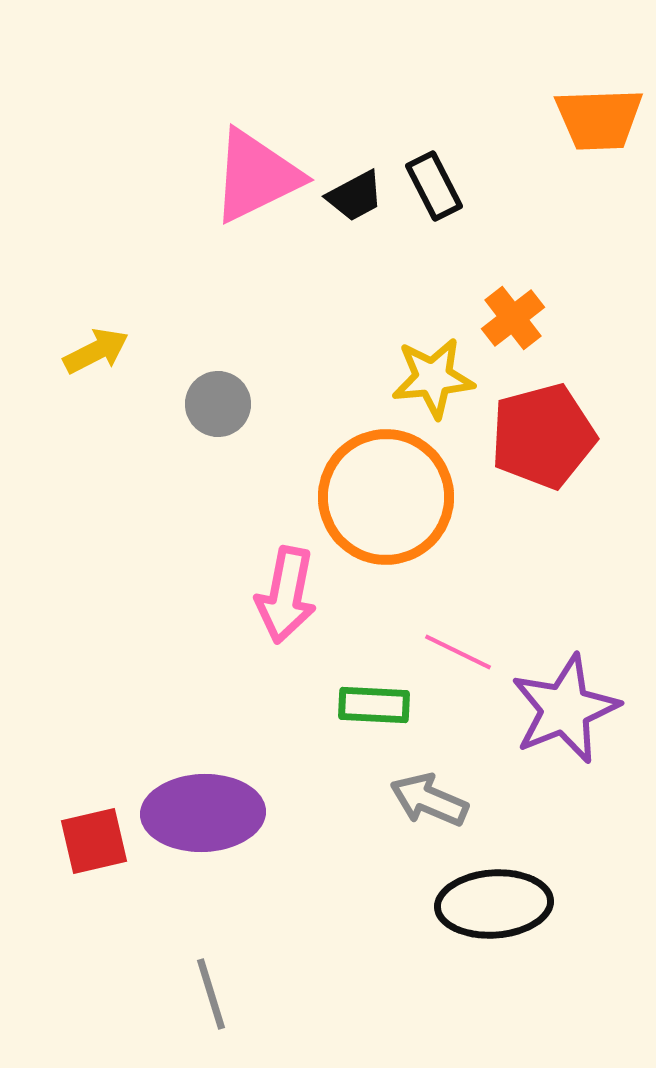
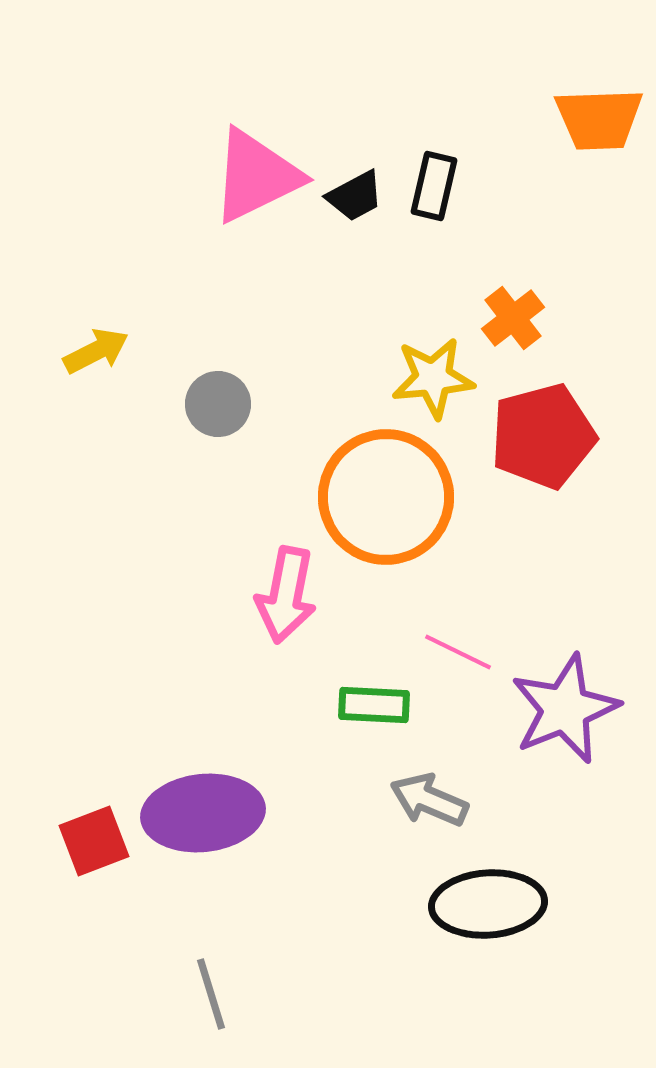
black rectangle: rotated 40 degrees clockwise
purple ellipse: rotated 4 degrees counterclockwise
red square: rotated 8 degrees counterclockwise
black ellipse: moved 6 px left
